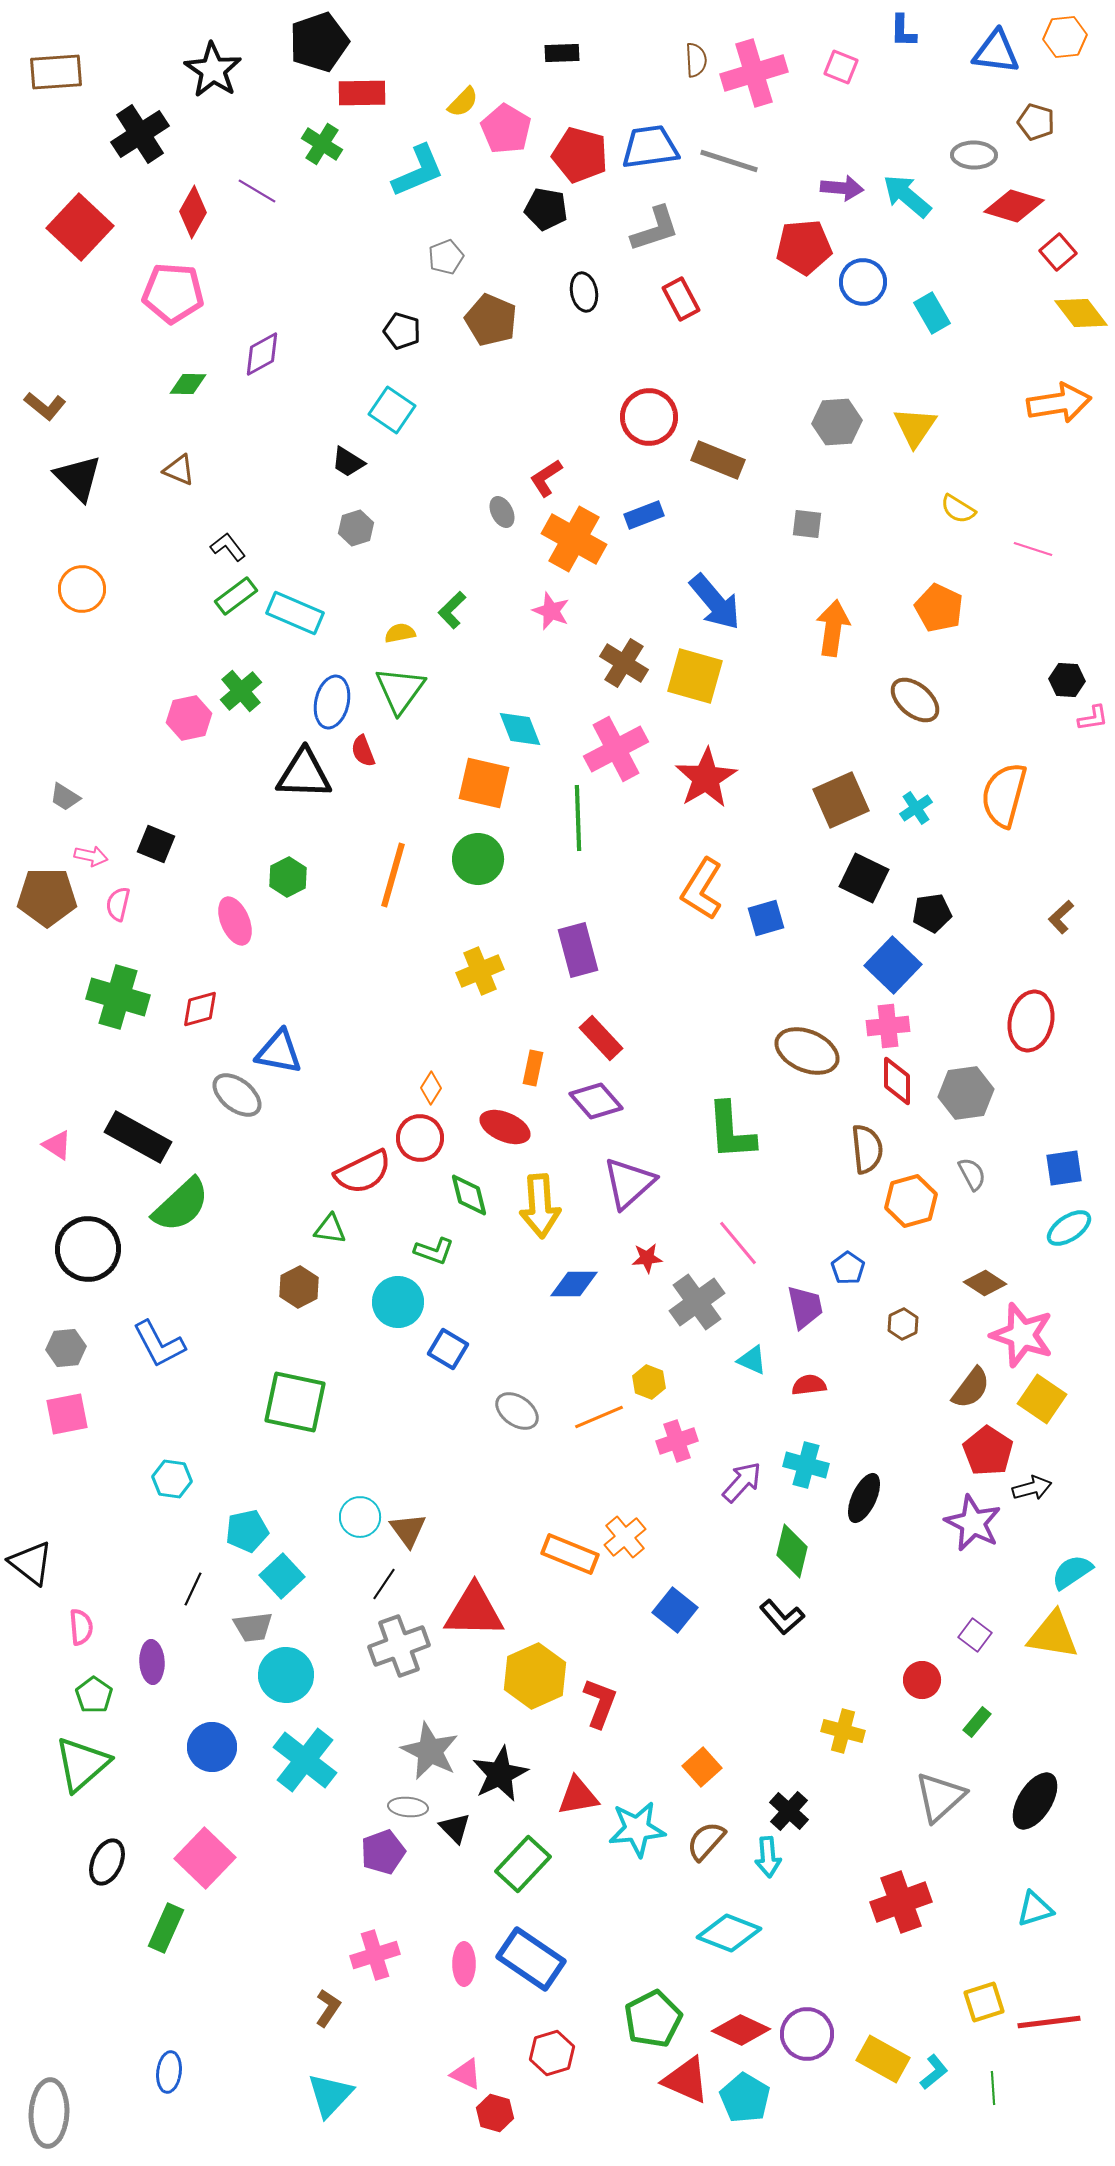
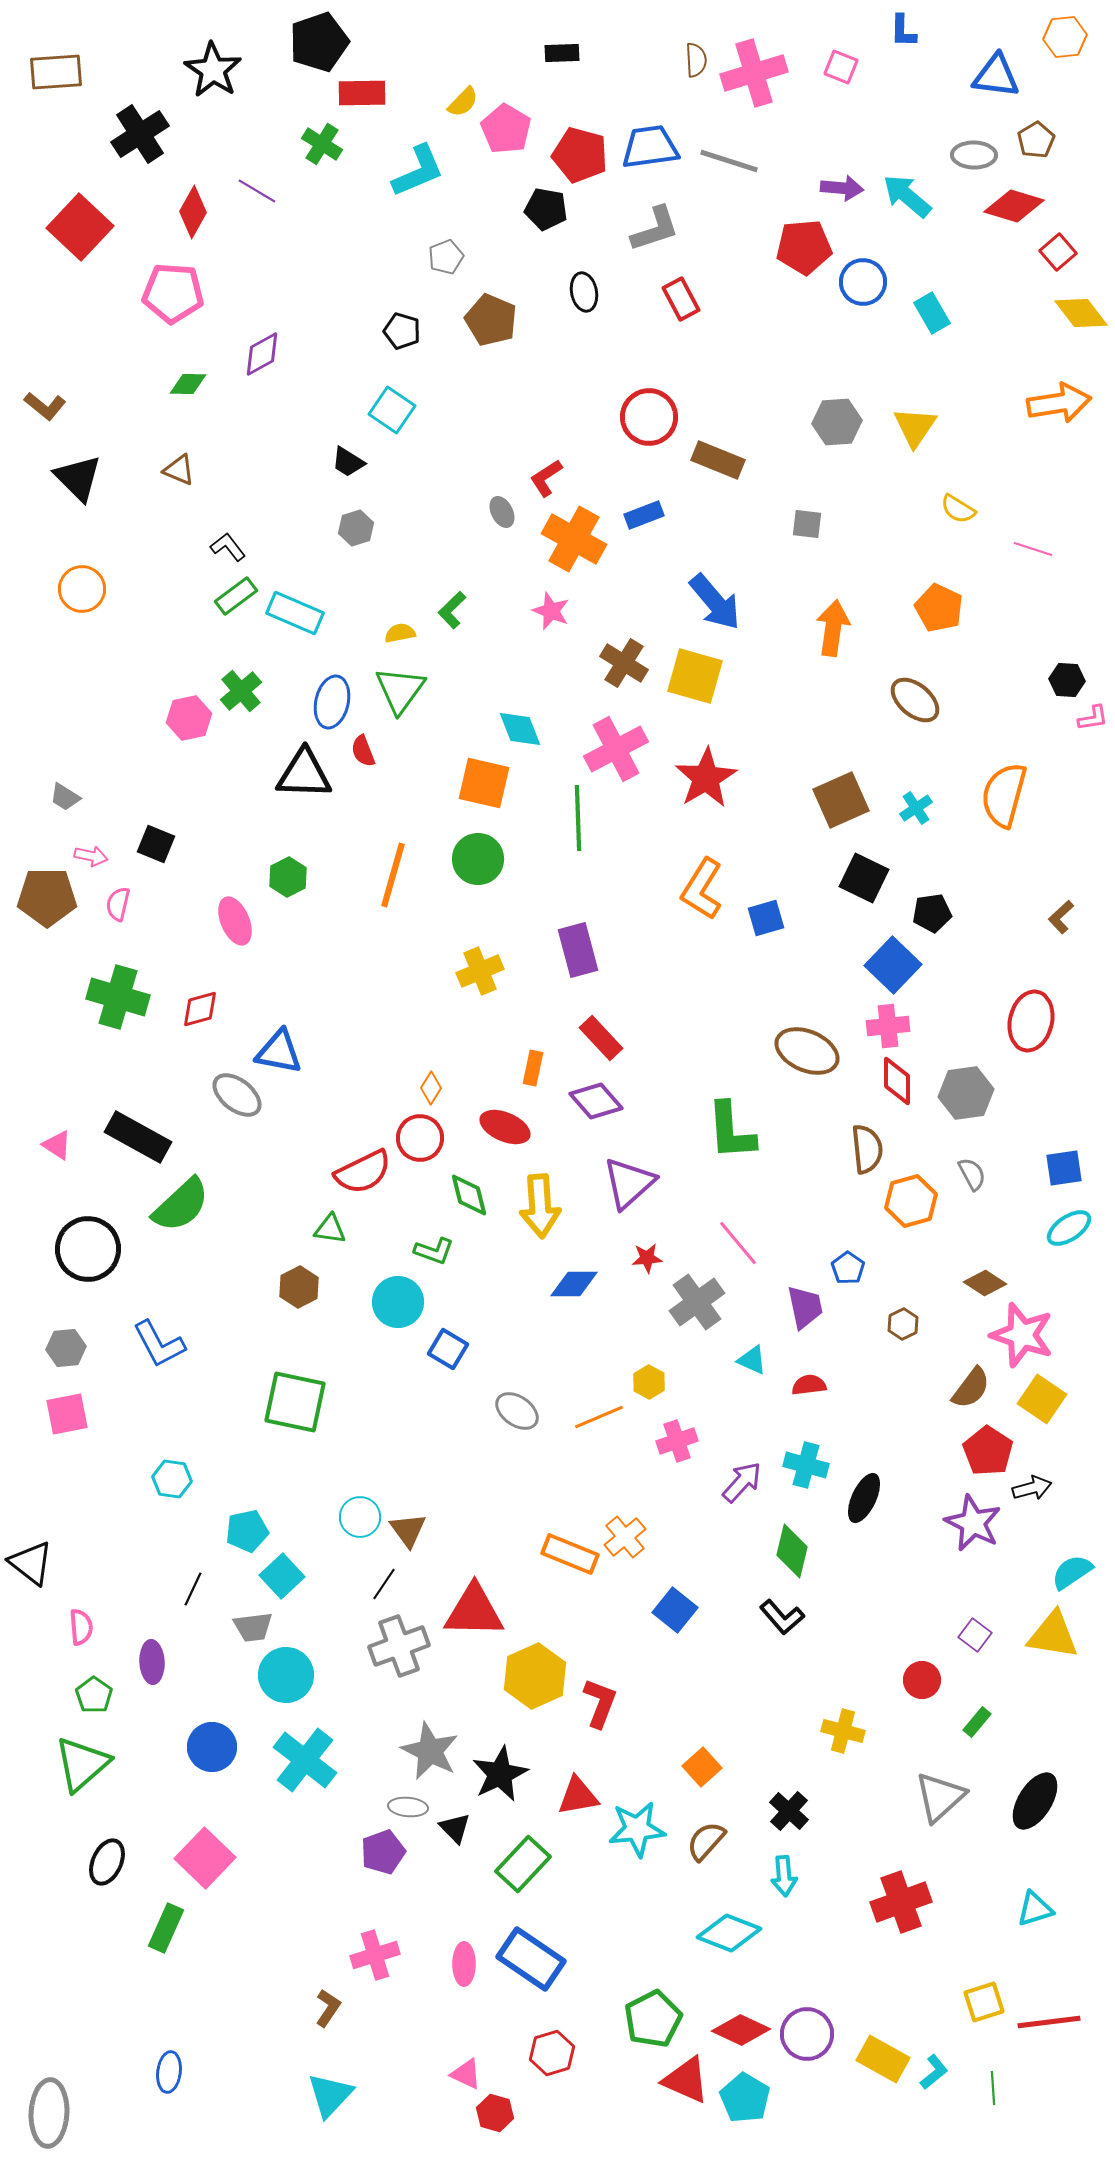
blue triangle at (996, 52): moved 24 px down
brown pentagon at (1036, 122): moved 18 px down; rotated 24 degrees clockwise
yellow hexagon at (649, 1382): rotated 8 degrees clockwise
cyan arrow at (768, 1857): moved 16 px right, 19 px down
